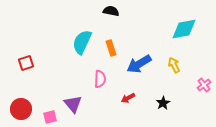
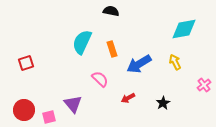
orange rectangle: moved 1 px right, 1 px down
yellow arrow: moved 1 px right, 3 px up
pink semicircle: rotated 48 degrees counterclockwise
red circle: moved 3 px right, 1 px down
pink square: moved 1 px left
